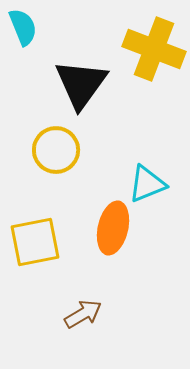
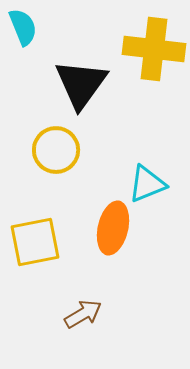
yellow cross: rotated 14 degrees counterclockwise
